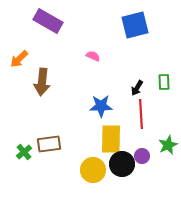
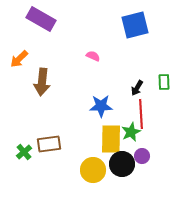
purple rectangle: moved 7 px left, 2 px up
green star: moved 37 px left, 13 px up
